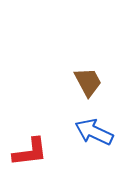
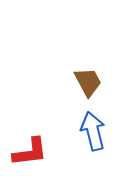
blue arrow: moved 1 px left, 1 px up; rotated 51 degrees clockwise
